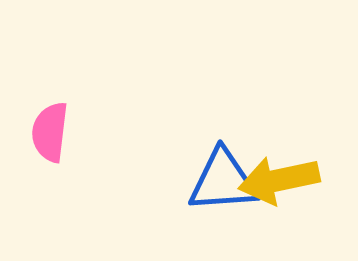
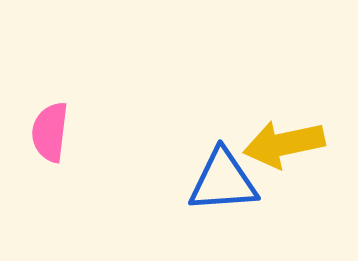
yellow arrow: moved 5 px right, 36 px up
